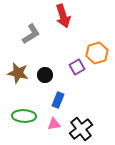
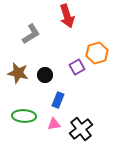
red arrow: moved 4 px right
